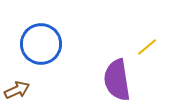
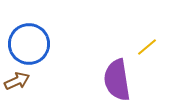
blue circle: moved 12 px left
brown arrow: moved 9 px up
